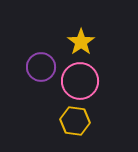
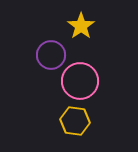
yellow star: moved 16 px up
purple circle: moved 10 px right, 12 px up
